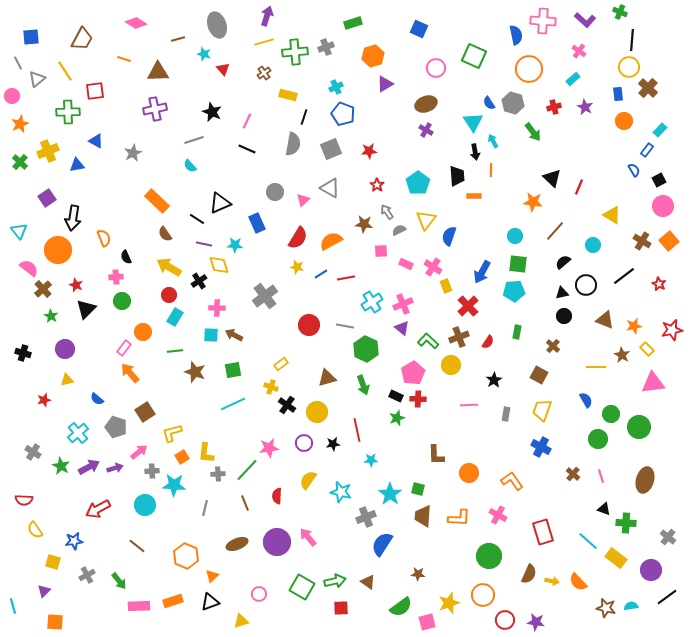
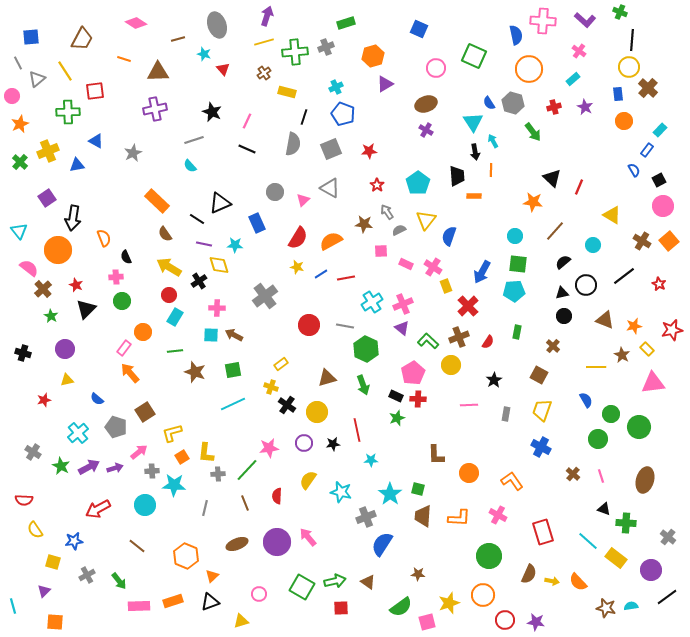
green rectangle at (353, 23): moved 7 px left
yellow rectangle at (288, 95): moved 1 px left, 3 px up
